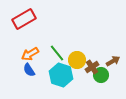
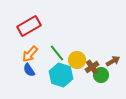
red rectangle: moved 5 px right, 7 px down
orange arrow: rotated 18 degrees counterclockwise
